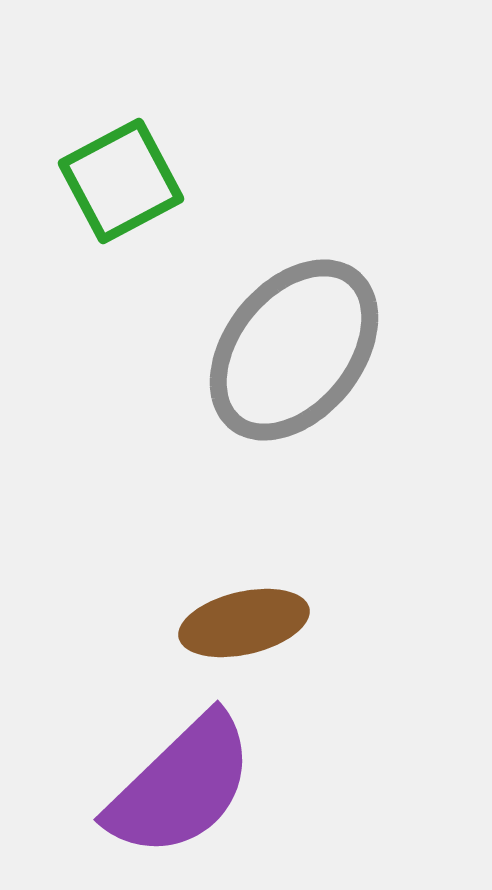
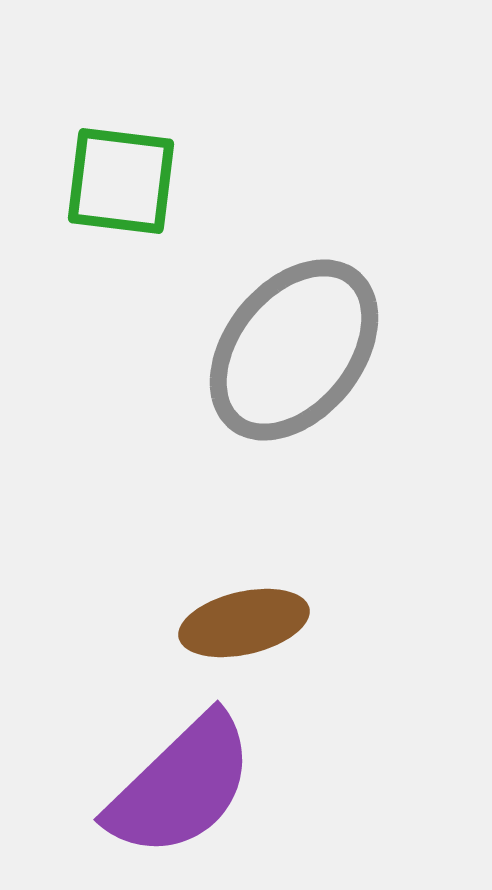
green square: rotated 35 degrees clockwise
